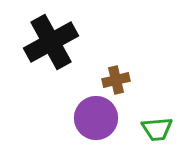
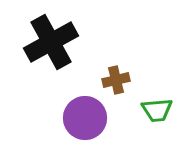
purple circle: moved 11 px left
green trapezoid: moved 19 px up
